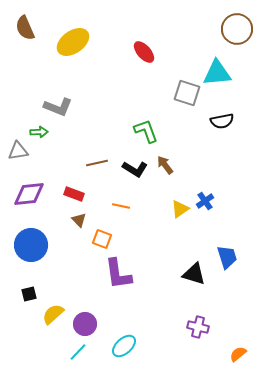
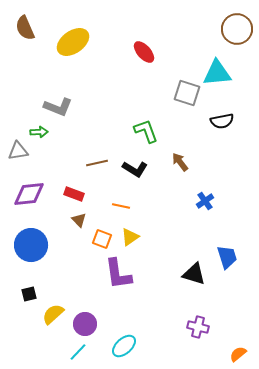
brown arrow: moved 15 px right, 3 px up
yellow triangle: moved 50 px left, 28 px down
